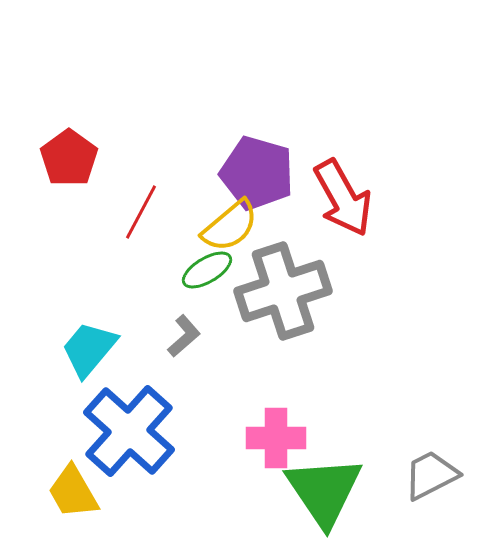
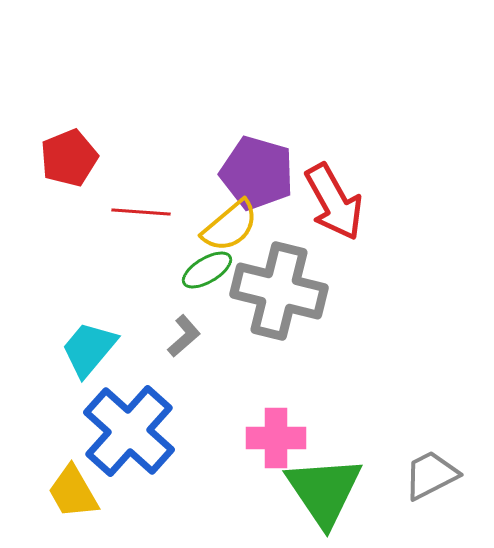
red pentagon: rotated 14 degrees clockwise
red arrow: moved 9 px left, 4 px down
red line: rotated 66 degrees clockwise
gray cross: moved 4 px left; rotated 32 degrees clockwise
